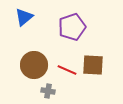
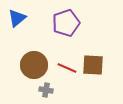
blue triangle: moved 7 px left, 1 px down
purple pentagon: moved 6 px left, 4 px up
red line: moved 2 px up
gray cross: moved 2 px left, 1 px up
